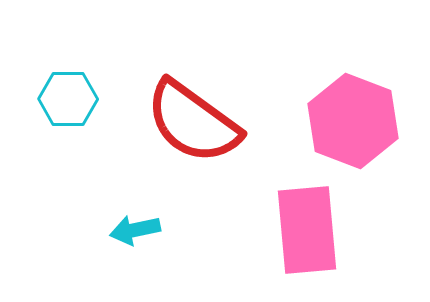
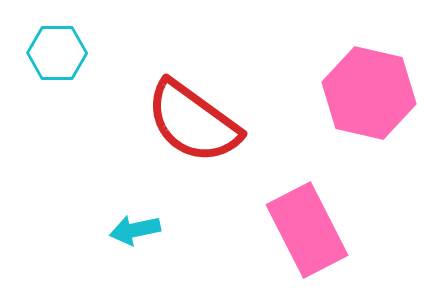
cyan hexagon: moved 11 px left, 46 px up
pink hexagon: moved 16 px right, 28 px up; rotated 8 degrees counterclockwise
pink rectangle: rotated 22 degrees counterclockwise
